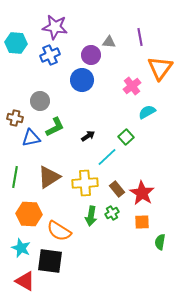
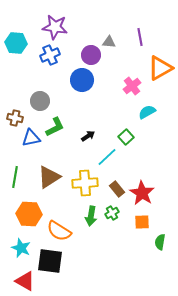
orange triangle: rotated 24 degrees clockwise
